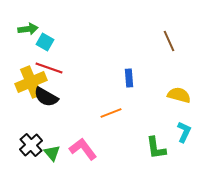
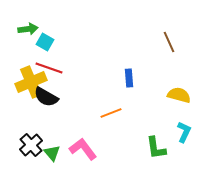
brown line: moved 1 px down
